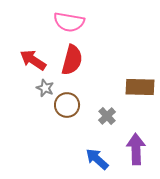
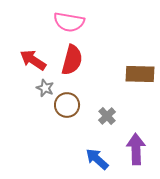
brown rectangle: moved 13 px up
